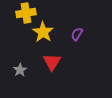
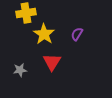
yellow star: moved 1 px right, 2 px down
gray star: rotated 24 degrees clockwise
